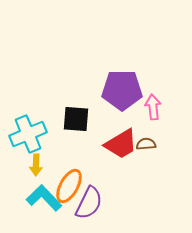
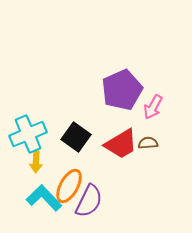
purple pentagon: rotated 24 degrees counterclockwise
pink arrow: rotated 145 degrees counterclockwise
black square: moved 18 px down; rotated 32 degrees clockwise
brown semicircle: moved 2 px right, 1 px up
yellow arrow: moved 3 px up
purple semicircle: moved 2 px up
